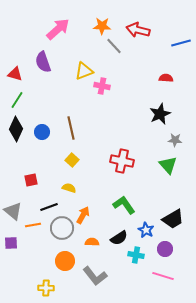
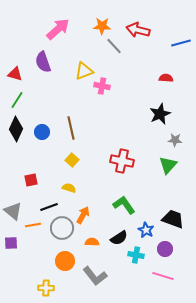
green triangle: rotated 24 degrees clockwise
black trapezoid: rotated 130 degrees counterclockwise
